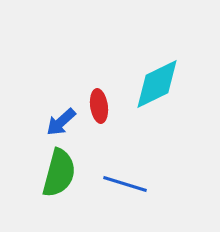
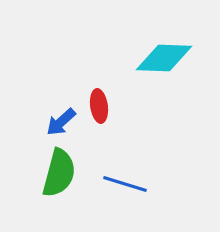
cyan diamond: moved 7 px right, 26 px up; rotated 28 degrees clockwise
